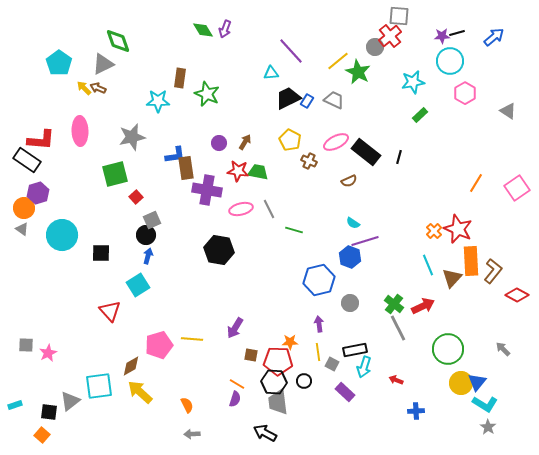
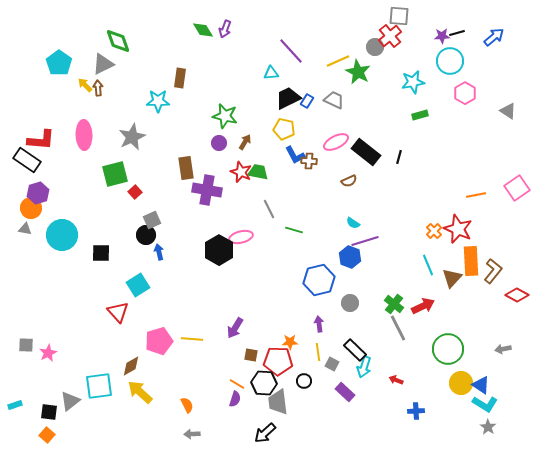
yellow line at (338, 61): rotated 15 degrees clockwise
yellow arrow at (84, 88): moved 1 px right, 3 px up
brown arrow at (98, 88): rotated 63 degrees clockwise
green star at (207, 94): moved 18 px right, 22 px down; rotated 10 degrees counterclockwise
green rectangle at (420, 115): rotated 28 degrees clockwise
pink ellipse at (80, 131): moved 4 px right, 4 px down
gray star at (132, 137): rotated 12 degrees counterclockwise
yellow pentagon at (290, 140): moved 6 px left, 11 px up; rotated 15 degrees counterclockwise
blue L-shape at (175, 155): moved 120 px right; rotated 70 degrees clockwise
brown cross at (309, 161): rotated 21 degrees counterclockwise
red star at (238, 171): moved 3 px right, 1 px down; rotated 15 degrees clockwise
orange line at (476, 183): moved 12 px down; rotated 48 degrees clockwise
red square at (136, 197): moved 1 px left, 5 px up
orange circle at (24, 208): moved 7 px right
pink ellipse at (241, 209): moved 28 px down
gray triangle at (22, 229): moved 3 px right; rotated 24 degrees counterclockwise
black hexagon at (219, 250): rotated 20 degrees clockwise
blue arrow at (148, 256): moved 11 px right, 4 px up; rotated 28 degrees counterclockwise
red triangle at (110, 311): moved 8 px right, 1 px down
pink pentagon at (159, 345): moved 4 px up
gray arrow at (503, 349): rotated 56 degrees counterclockwise
black rectangle at (355, 350): rotated 55 degrees clockwise
black hexagon at (274, 382): moved 10 px left, 1 px down
blue triangle at (477, 382): moved 4 px right, 3 px down; rotated 36 degrees counterclockwise
black arrow at (265, 433): rotated 70 degrees counterclockwise
orange square at (42, 435): moved 5 px right
